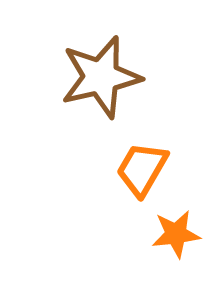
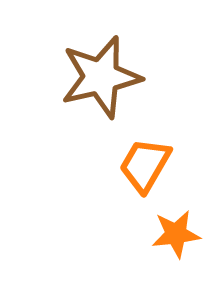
orange trapezoid: moved 3 px right, 4 px up
